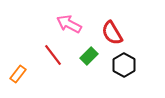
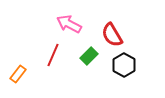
red semicircle: moved 2 px down
red line: rotated 60 degrees clockwise
